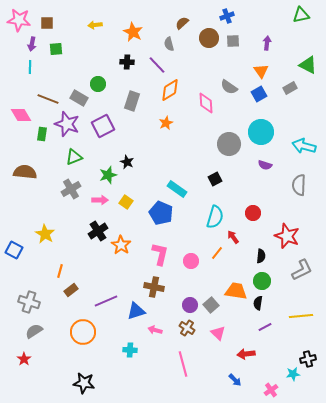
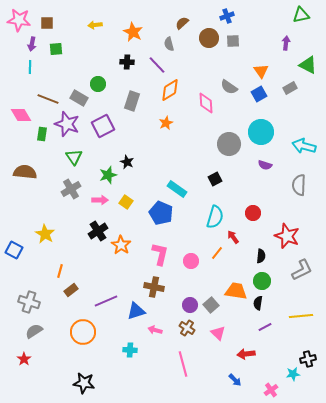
purple arrow at (267, 43): moved 19 px right
green triangle at (74, 157): rotated 42 degrees counterclockwise
